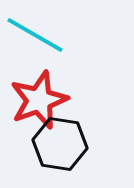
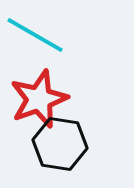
red star: moved 1 px up
